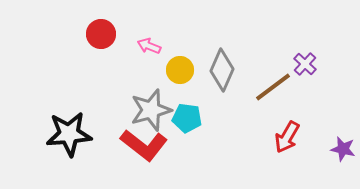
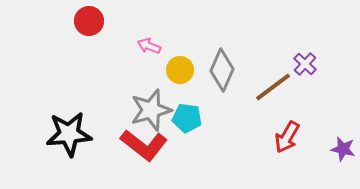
red circle: moved 12 px left, 13 px up
